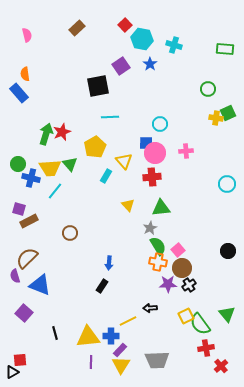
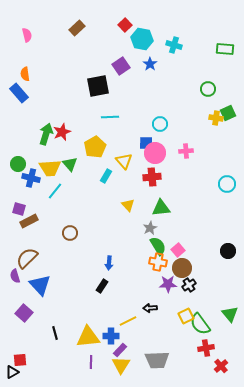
blue triangle at (40, 285): rotated 25 degrees clockwise
green triangle at (227, 314): moved 3 px right
